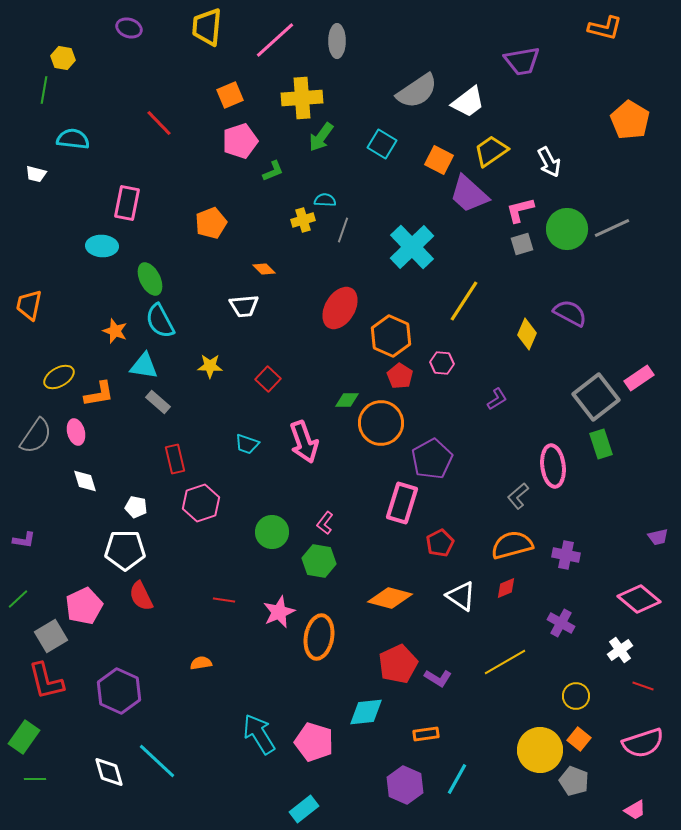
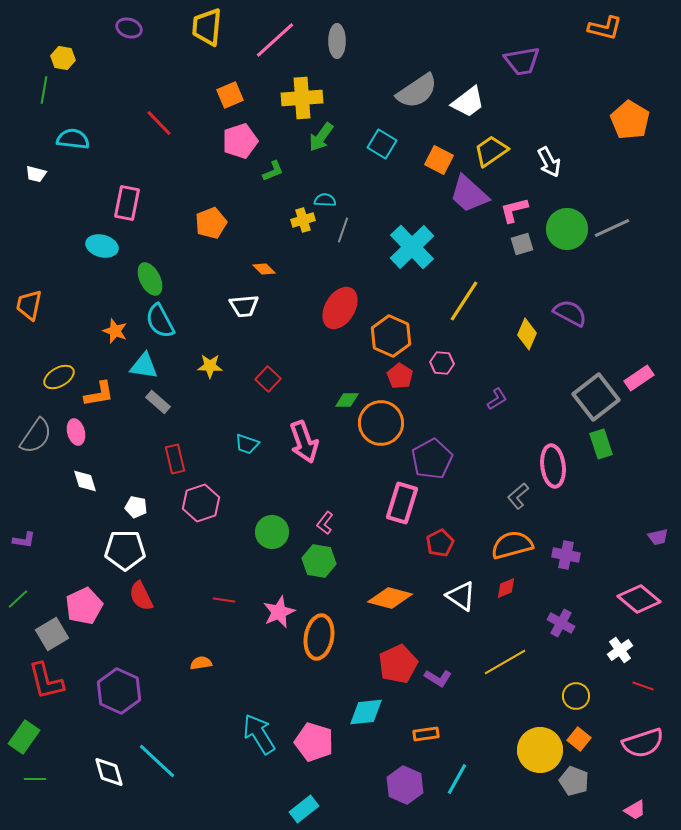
pink L-shape at (520, 210): moved 6 px left
cyan ellipse at (102, 246): rotated 12 degrees clockwise
gray square at (51, 636): moved 1 px right, 2 px up
